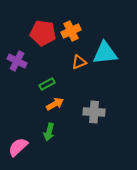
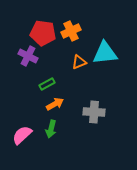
purple cross: moved 11 px right, 5 px up
green arrow: moved 2 px right, 3 px up
pink semicircle: moved 4 px right, 12 px up
